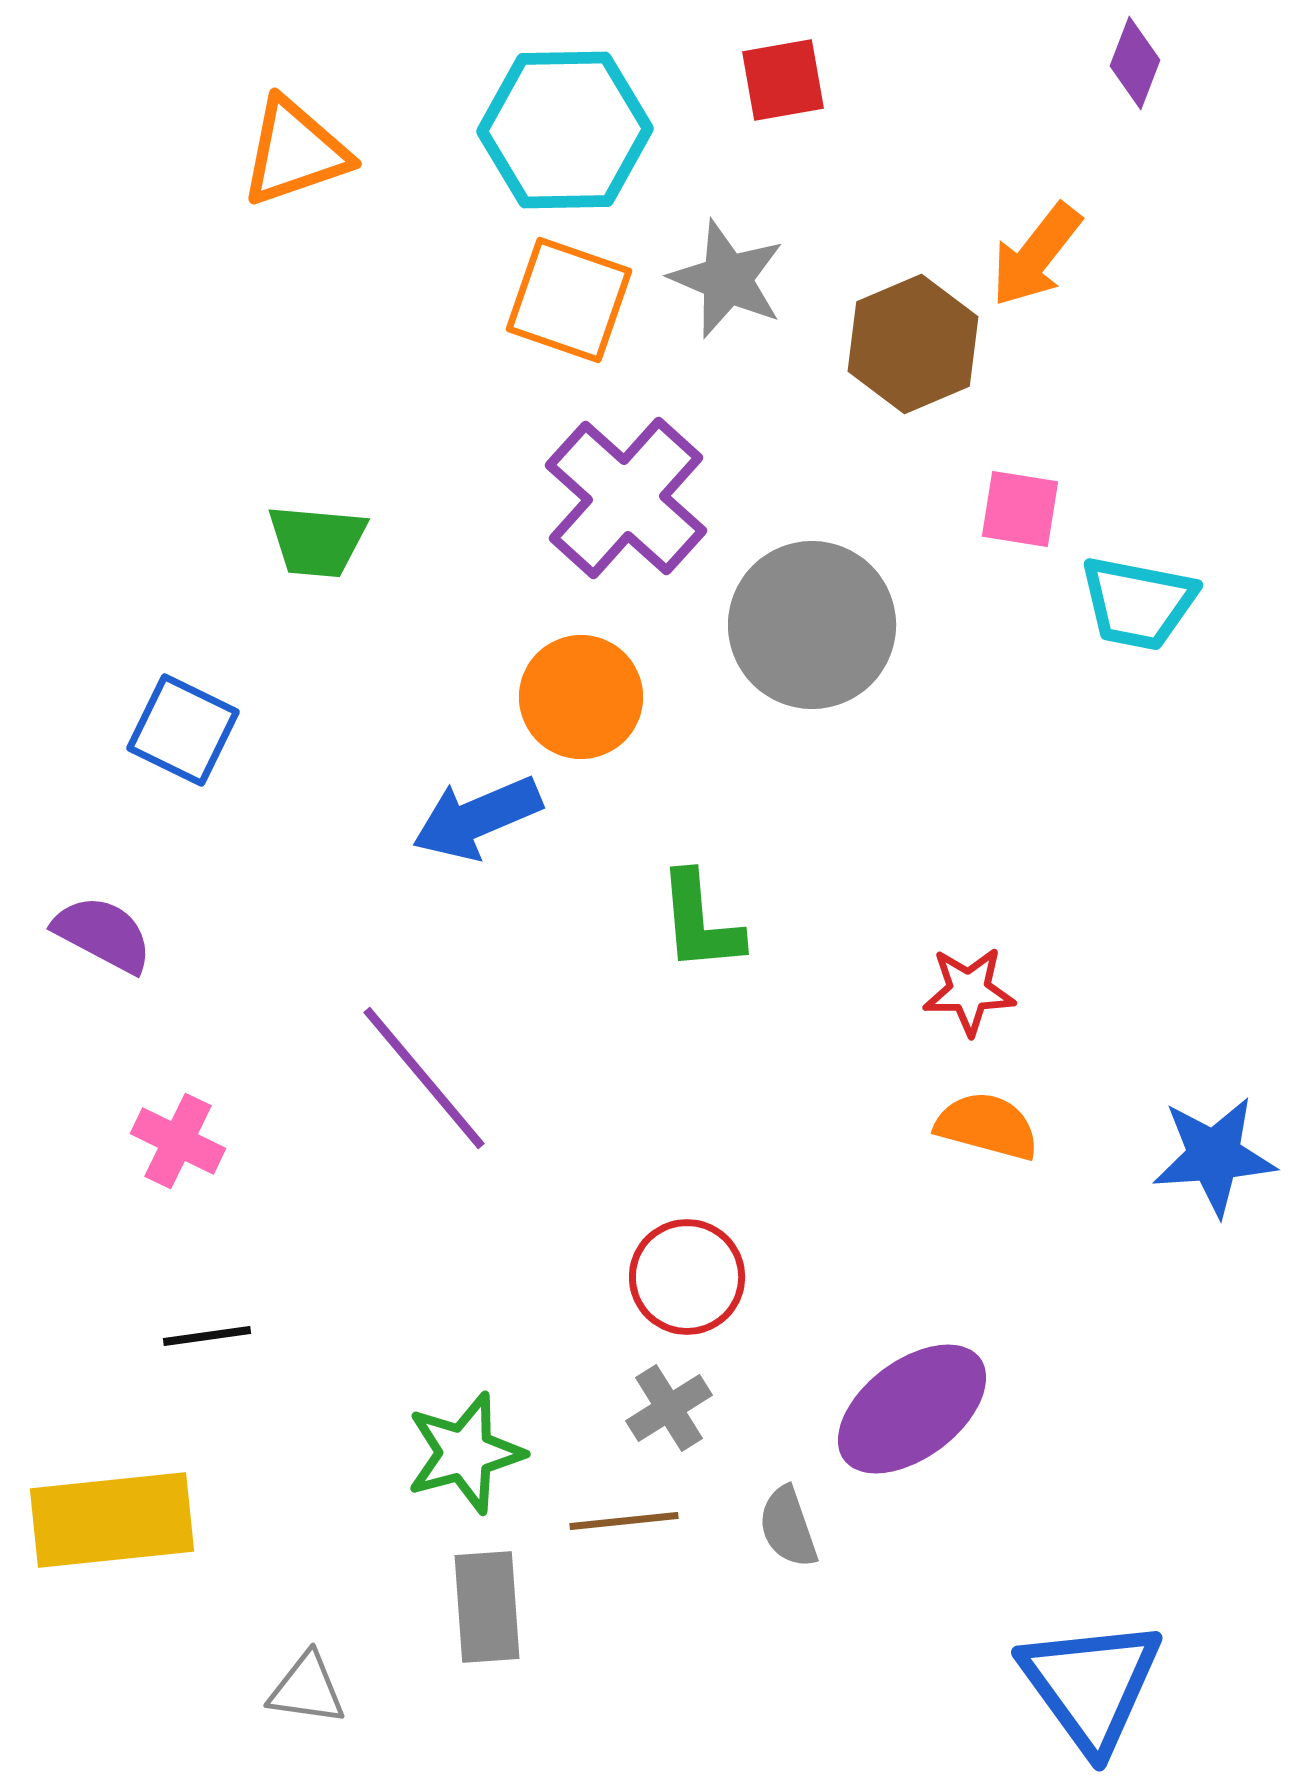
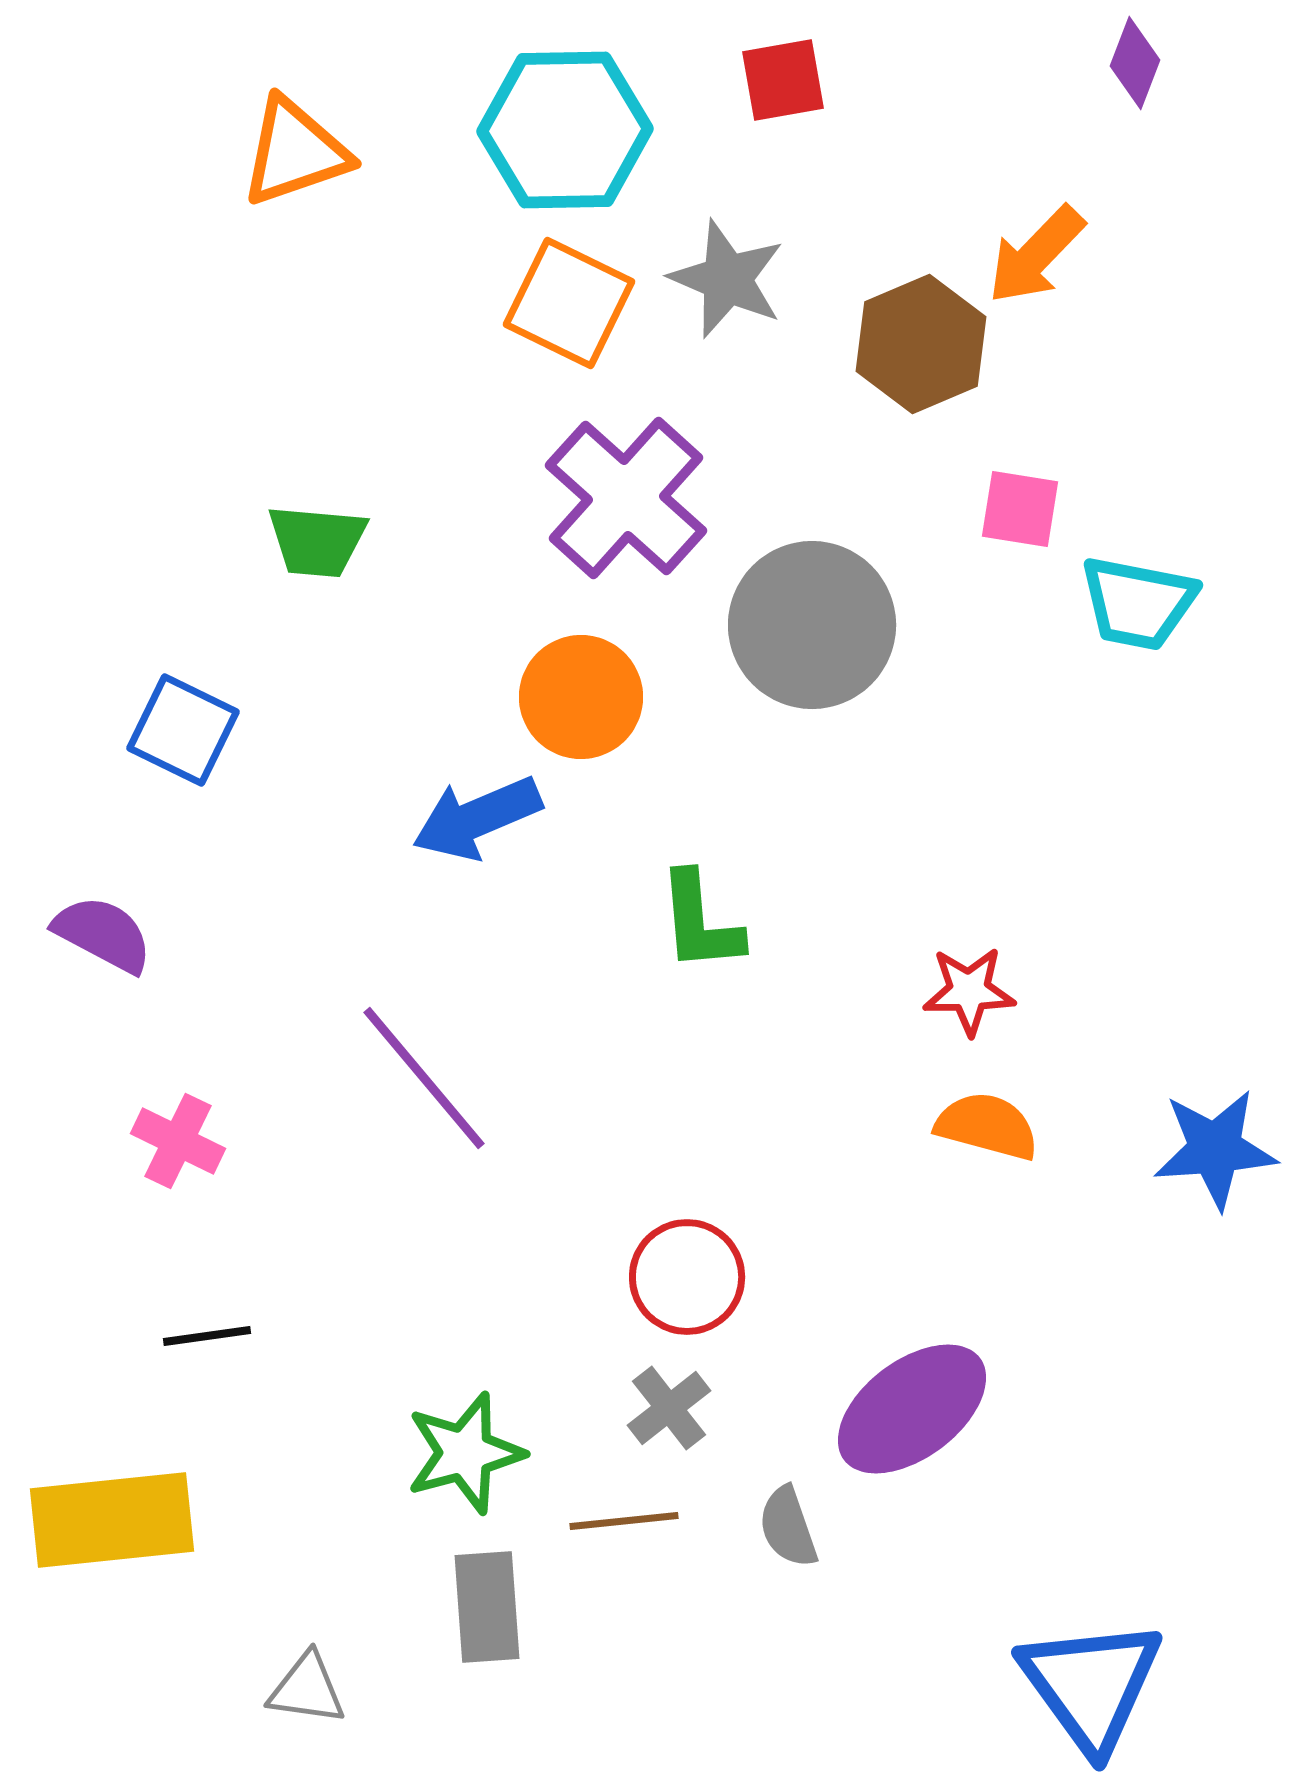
orange arrow: rotated 6 degrees clockwise
orange square: moved 3 px down; rotated 7 degrees clockwise
brown hexagon: moved 8 px right
blue star: moved 1 px right, 7 px up
gray cross: rotated 6 degrees counterclockwise
